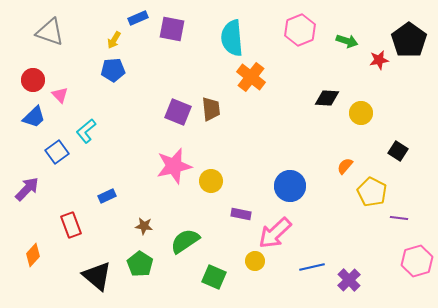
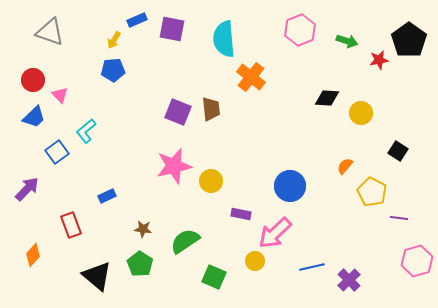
blue rectangle at (138, 18): moved 1 px left, 2 px down
cyan semicircle at (232, 38): moved 8 px left, 1 px down
brown star at (144, 226): moved 1 px left, 3 px down
